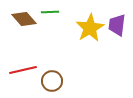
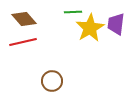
green line: moved 23 px right
purple trapezoid: moved 1 px left, 1 px up
red line: moved 28 px up
